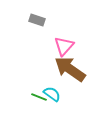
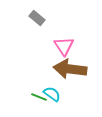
gray rectangle: moved 2 px up; rotated 21 degrees clockwise
pink triangle: rotated 15 degrees counterclockwise
brown arrow: rotated 28 degrees counterclockwise
